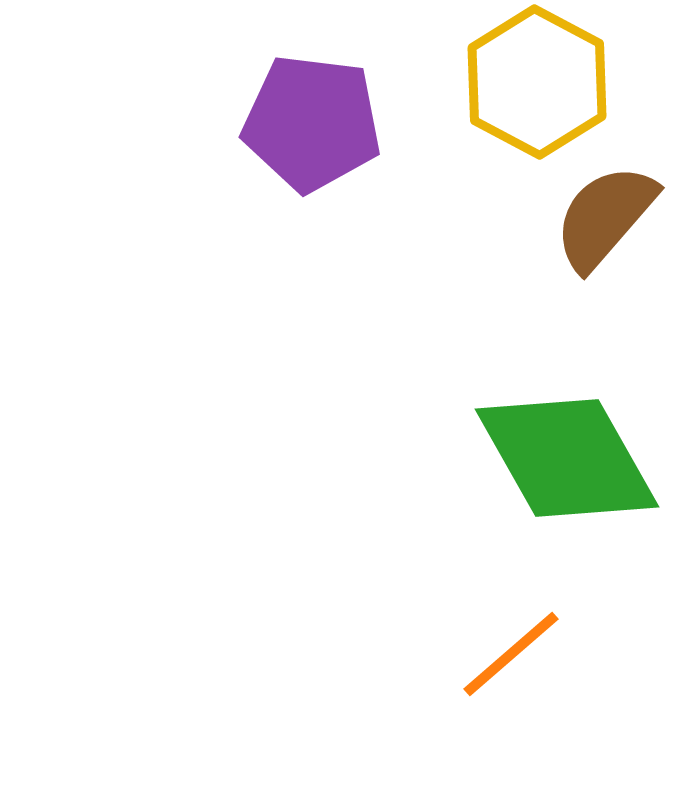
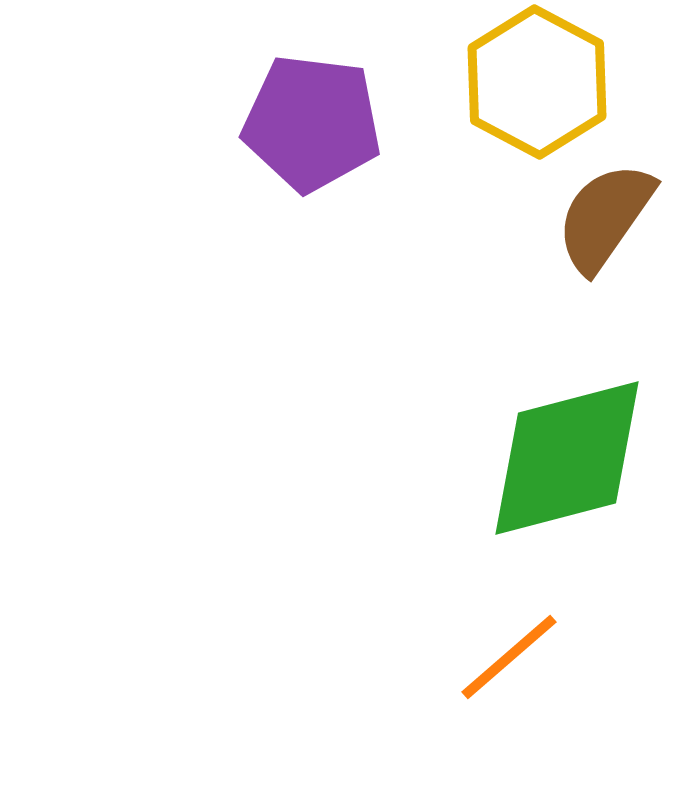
brown semicircle: rotated 6 degrees counterclockwise
green diamond: rotated 75 degrees counterclockwise
orange line: moved 2 px left, 3 px down
